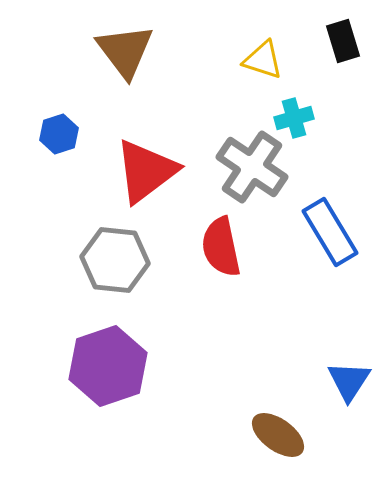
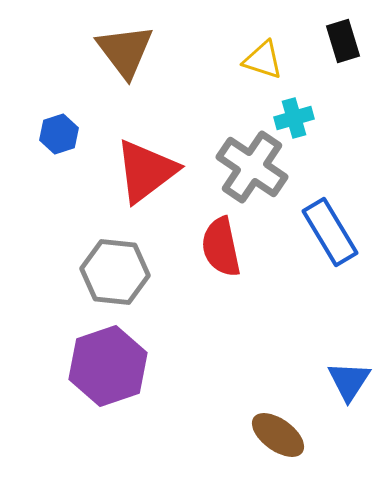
gray hexagon: moved 12 px down
